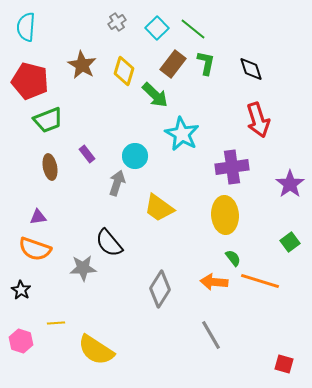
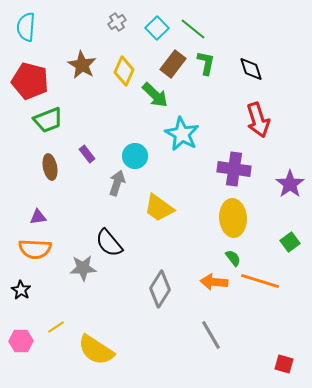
yellow diamond: rotated 8 degrees clockwise
purple cross: moved 2 px right, 2 px down; rotated 16 degrees clockwise
yellow ellipse: moved 8 px right, 3 px down
orange semicircle: rotated 16 degrees counterclockwise
yellow line: moved 4 px down; rotated 30 degrees counterclockwise
pink hexagon: rotated 20 degrees counterclockwise
